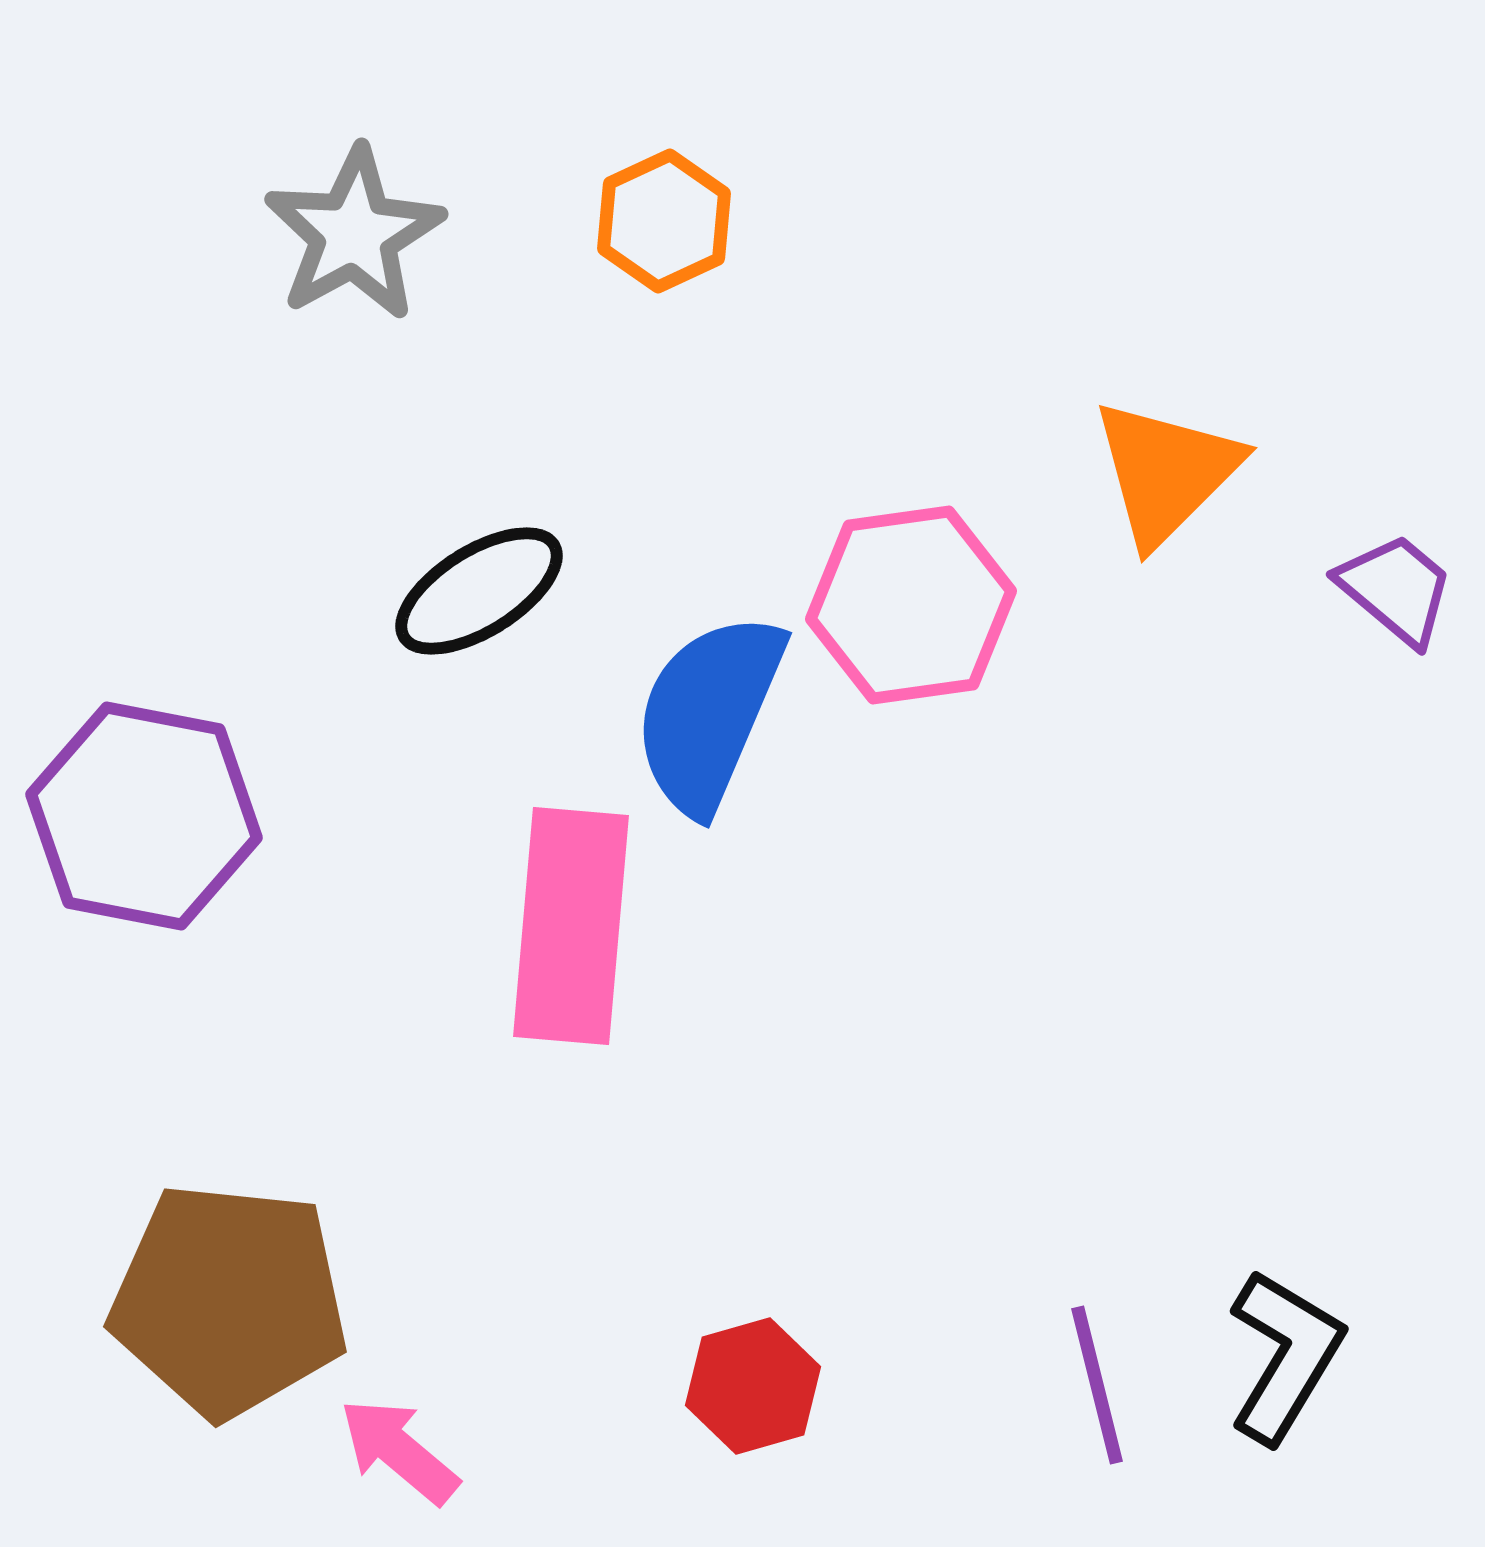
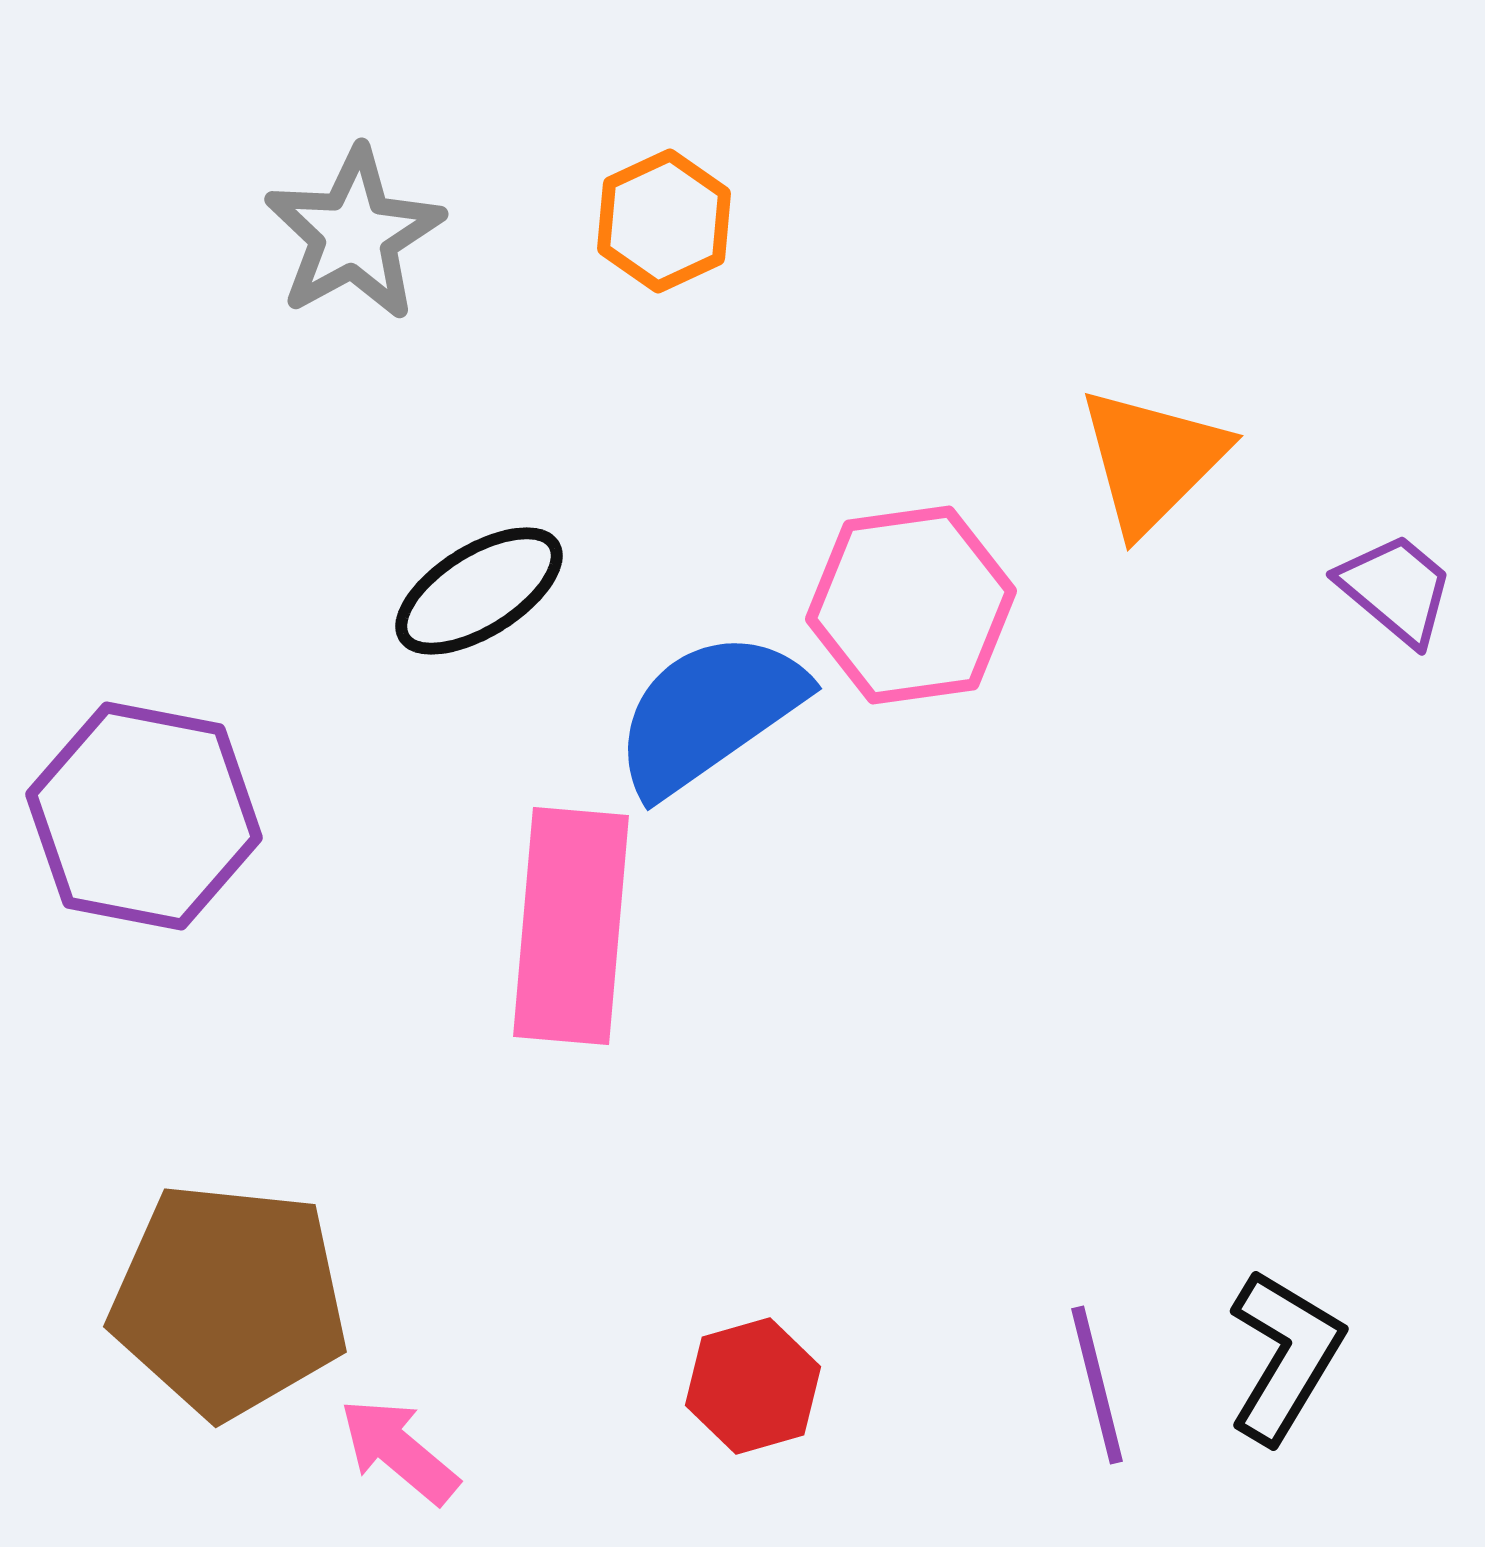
orange triangle: moved 14 px left, 12 px up
blue semicircle: rotated 32 degrees clockwise
